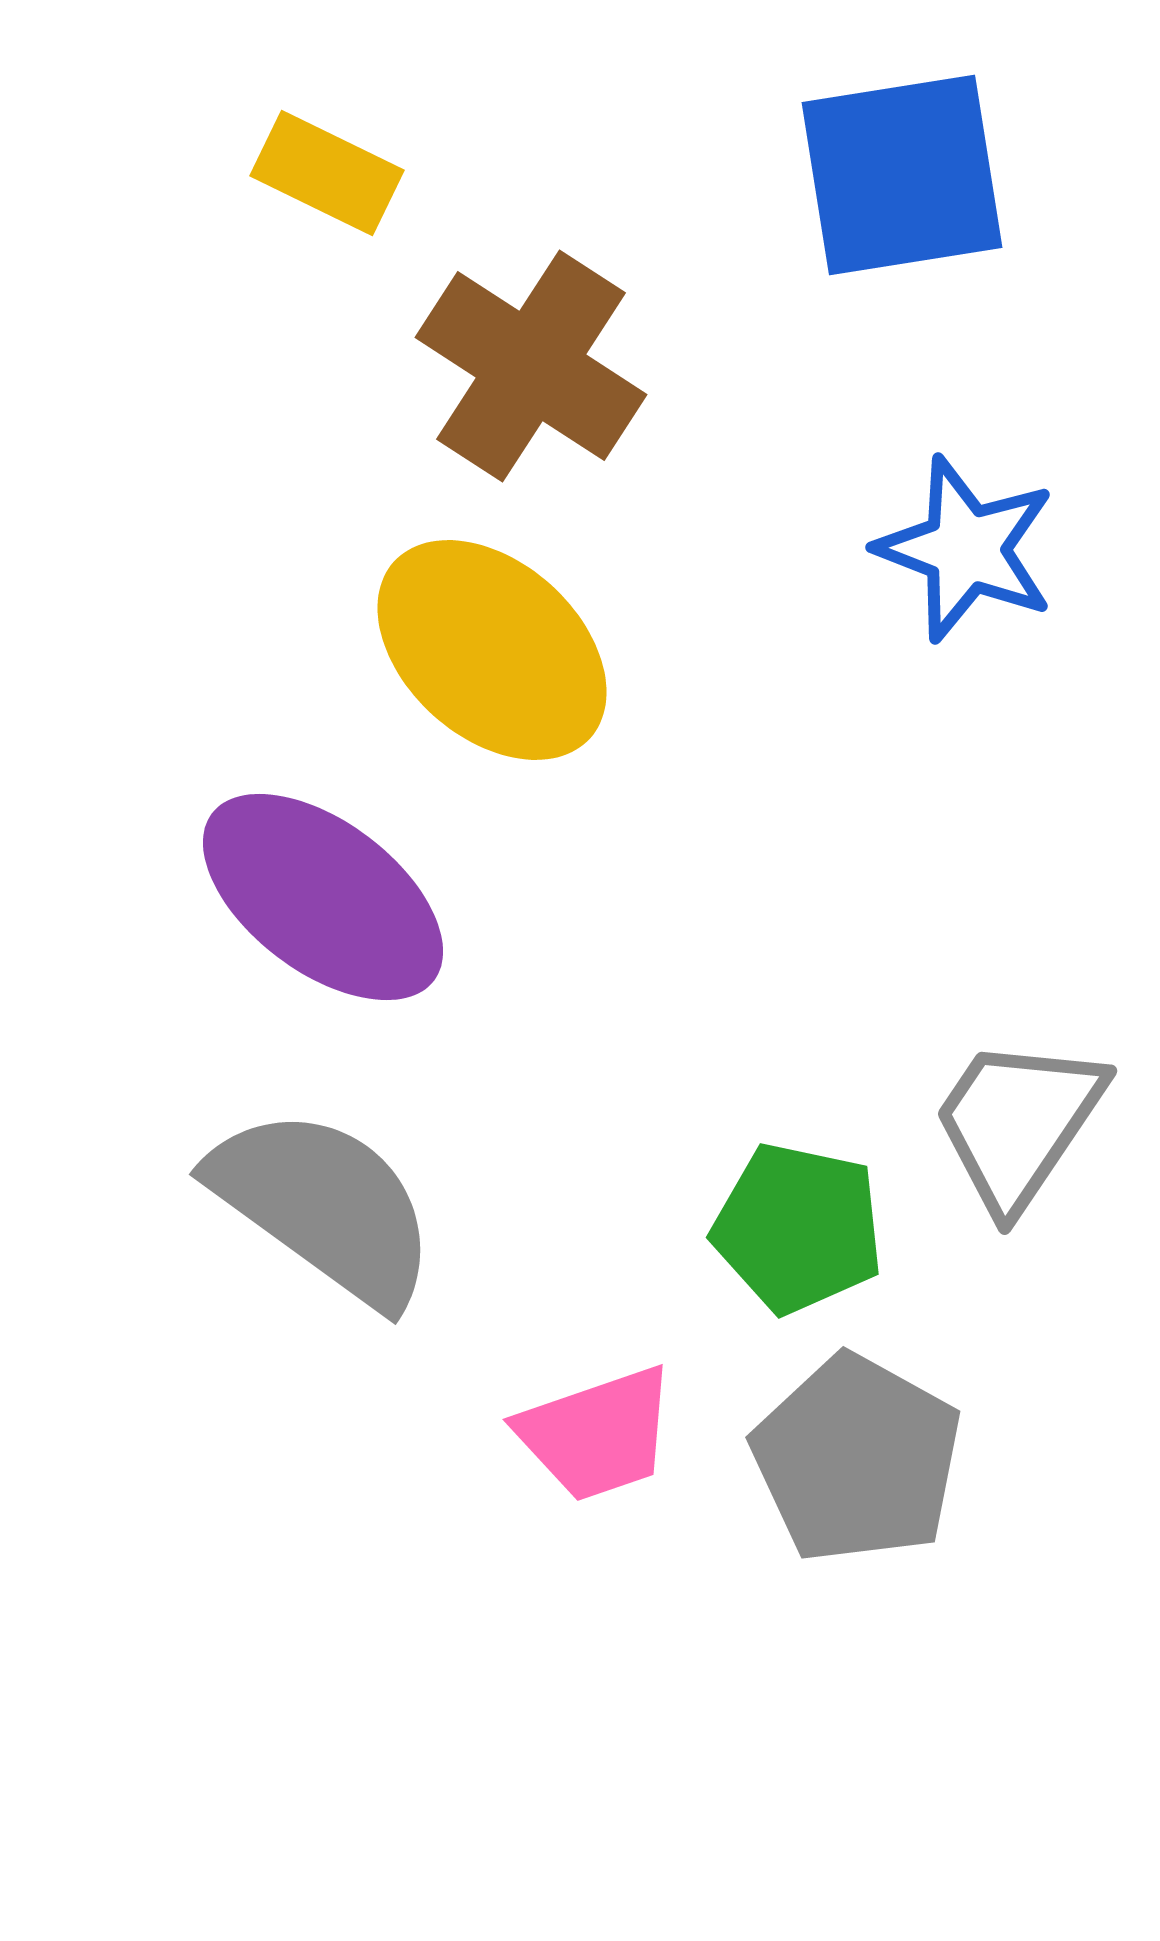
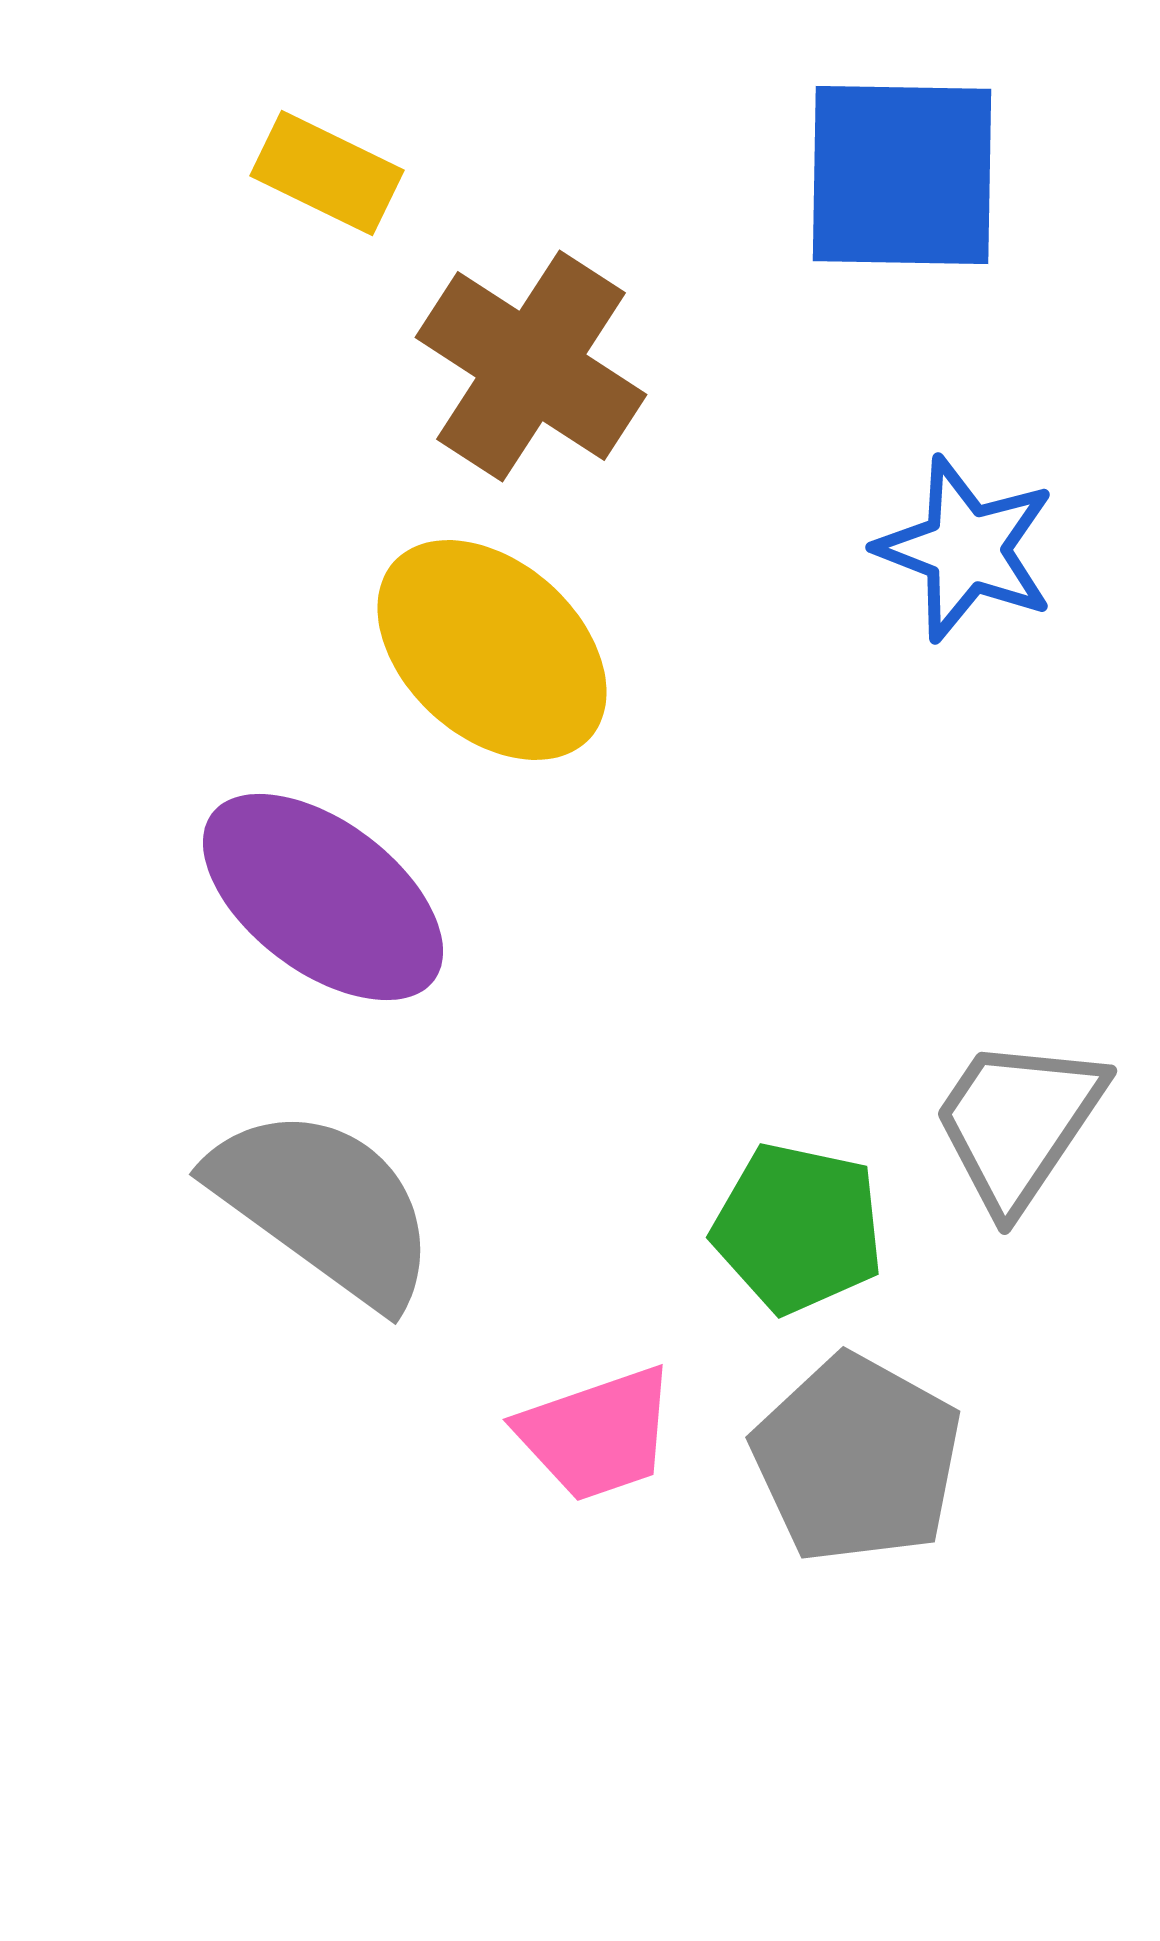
blue square: rotated 10 degrees clockwise
